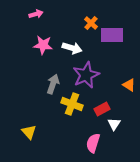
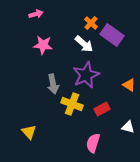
purple rectangle: rotated 35 degrees clockwise
white arrow: moved 12 px right, 4 px up; rotated 24 degrees clockwise
gray arrow: rotated 150 degrees clockwise
white triangle: moved 14 px right, 3 px down; rotated 48 degrees counterclockwise
